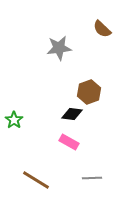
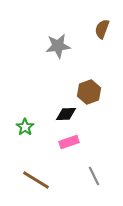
brown semicircle: rotated 66 degrees clockwise
gray star: moved 1 px left, 2 px up
black diamond: moved 6 px left; rotated 10 degrees counterclockwise
green star: moved 11 px right, 7 px down
pink rectangle: rotated 48 degrees counterclockwise
gray line: moved 2 px right, 2 px up; rotated 66 degrees clockwise
